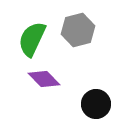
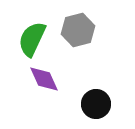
purple diamond: rotated 20 degrees clockwise
